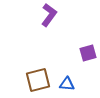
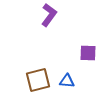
purple square: rotated 18 degrees clockwise
blue triangle: moved 3 px up
